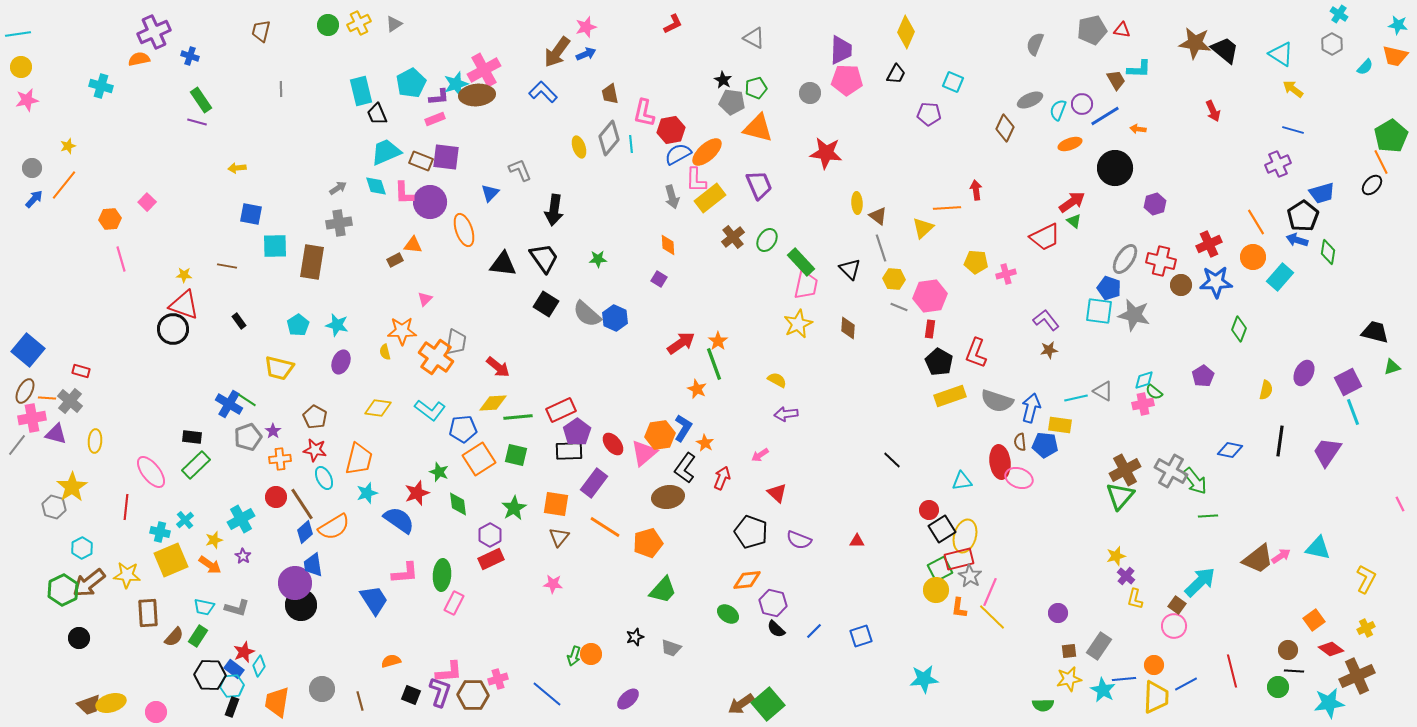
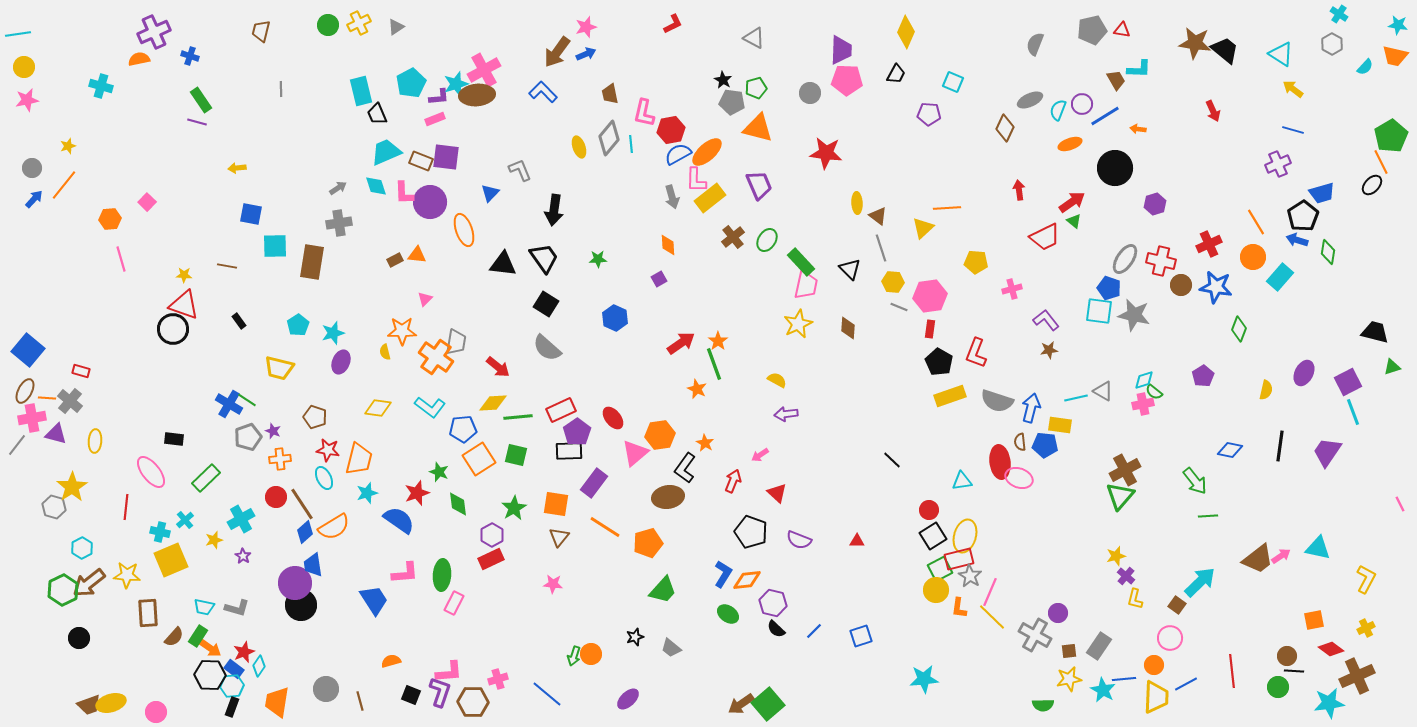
gray triangle at (394, 24): moved 2 px right, 3 px down
yellow circle at (21, 67): moved 3 px right
red arrow at (976, 190): moved 43 px right
orange triangle at (413, 245): moved 4 px right, 10 px down
pink cross at (1006, 274): moved 6 px right, 15 px down
purple square at (659, 279): rotated 28 degrees clockwise
yellow hexagon at (894, 279): moved 1 px left, 3 px down
blue star at (1216, 282): moved 5 px down; rotated 12 degrees clockwise
gray semicircle at (587, 314): moved 40 px left, 34 px down
cyan star at (337, 325): moved 4 px left, 8 px down; rotated 30 degrees counterclockwise
cyan L-shape at (430, 410): moved 3 px up
brown pentagon at (315, 417): rotated 10 degrees counterclockwise
blue L-shape at (683, 428): moved 40 px right, 146 px down
purple star at (273, 431): rotated 14 degrees counterclockwise
black rectangle at (192, 437): moved 18 px left, 2 px down
black line at (1280, 441): moved 5 px down
red ellipse at (613, 444): moved 26 px up
red star at (315, 450): moved 13 px right
pink triangle at (644, 453): moved 9 px left
green rectangle at (196, 465): moved 10 px right, 13 px down
gray cross at (1171, 471): moved 136 px left, 164 px down
red arrow at (722, 478): moved 11 px right, 3 px down
black square at (942, 529): moved 9 px left, 7 px down
purple hexagon at (490, 535): moved 2 px right
orange arrow at (210, 565): moved 83 px down
orange square at (1314, 620): rotated 25 degrees clockwise
pink circle at (1174, 626): moved 4 px left, 12 px down
gray trapezoid at (671, 648): rotated 20 degrees clockwise
brown circle at (1288, 650): moved 1 px left, 6 px down
red line at (1232, 671): rotated 8 degrees clockwise
gray circle at (322, 689): moved 4 px right
brown hexagon at (473, 695): moved 7 px down
